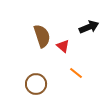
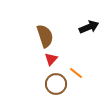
brown semicircle: moved 3 px right
red triangle: moved 12 px left, 13 px down; rotated 32 degrees clockwise
brown circle: moved 20 px right
